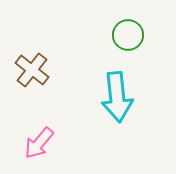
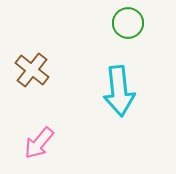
green circle: moved 12 px up
cyan arrow: moved 2 px right, 6 px up
